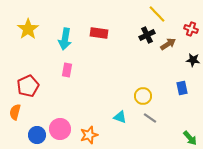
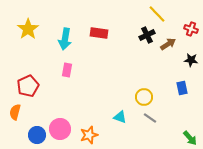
black star: moved 2 px left
yellow circle: moved 1 px right, 1 px down
